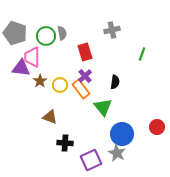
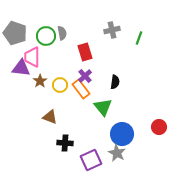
green line: moved 3 px left, 16 px up
red circle: moved 2 px right
